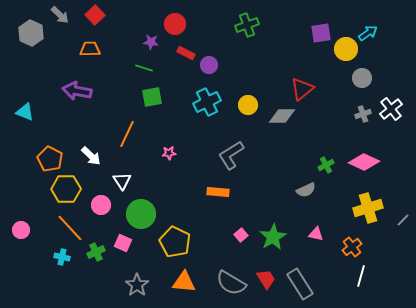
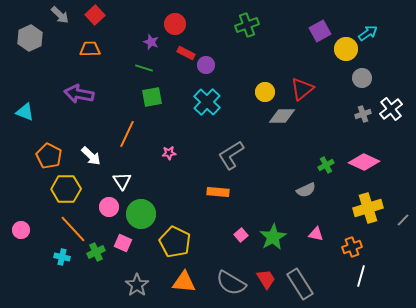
gray hexagon at (31, 33): moved 1 px left, 5 px down; rotated 10 degrees clockwise
purple square at (321, 33): moved 1 px left, 2 px up; rotated 20 degrees counterclockwise
purple star at (151, 42): rotated 14 degrees clockwise
purple circle at (209, 65): moved 3 px left
purple arrow at (77, 91): moved 2 px right, 3 px down
cyan cross at (207, 102): rotated 20 degrees counterclockwise
yellow circle at (248, 105): moved 17 px right, 13 px up
orange pentagon at (50, 159): moved 1 px left, 3 px up
pink circle at (101, 205): moved 8 px right, 2 px down
orange line at (70, 228): moved 3 px right, 1 px down
orange cross at (352, 247): rotated 18 degrees clockwise
